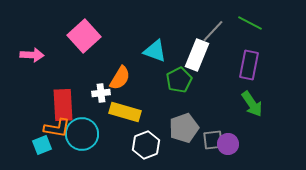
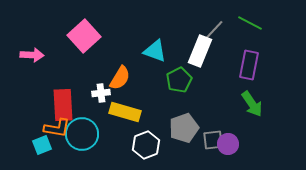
white rectangle: moved 3 px right, 4 px up
